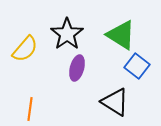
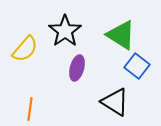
black star: moved 2 px left, 3 px up
